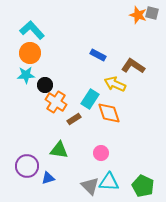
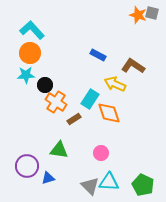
green pentagon: moved 1 px up
